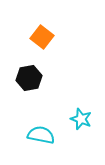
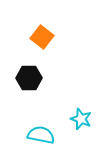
black hexagon: rotated 10 degrees clockwise
